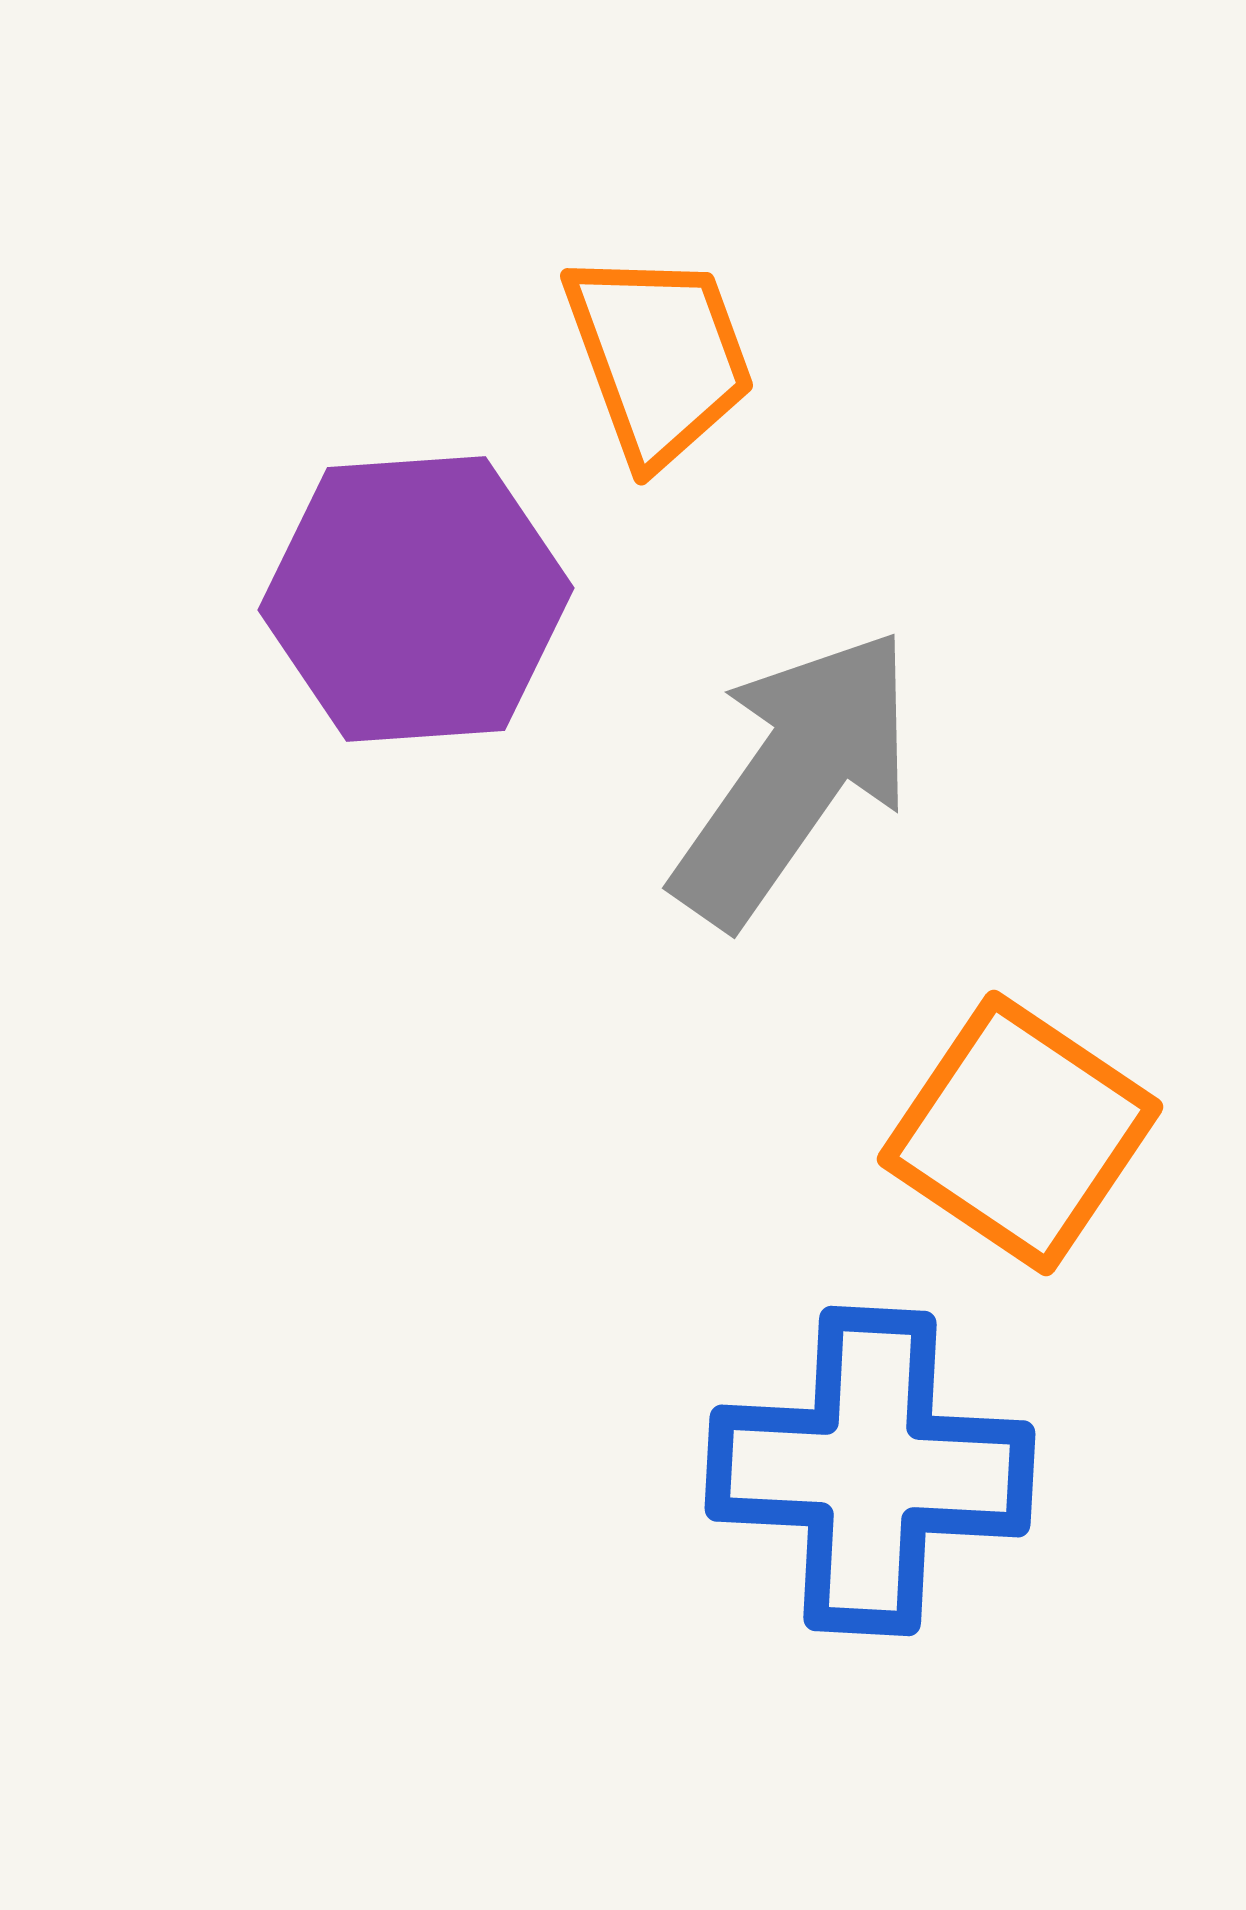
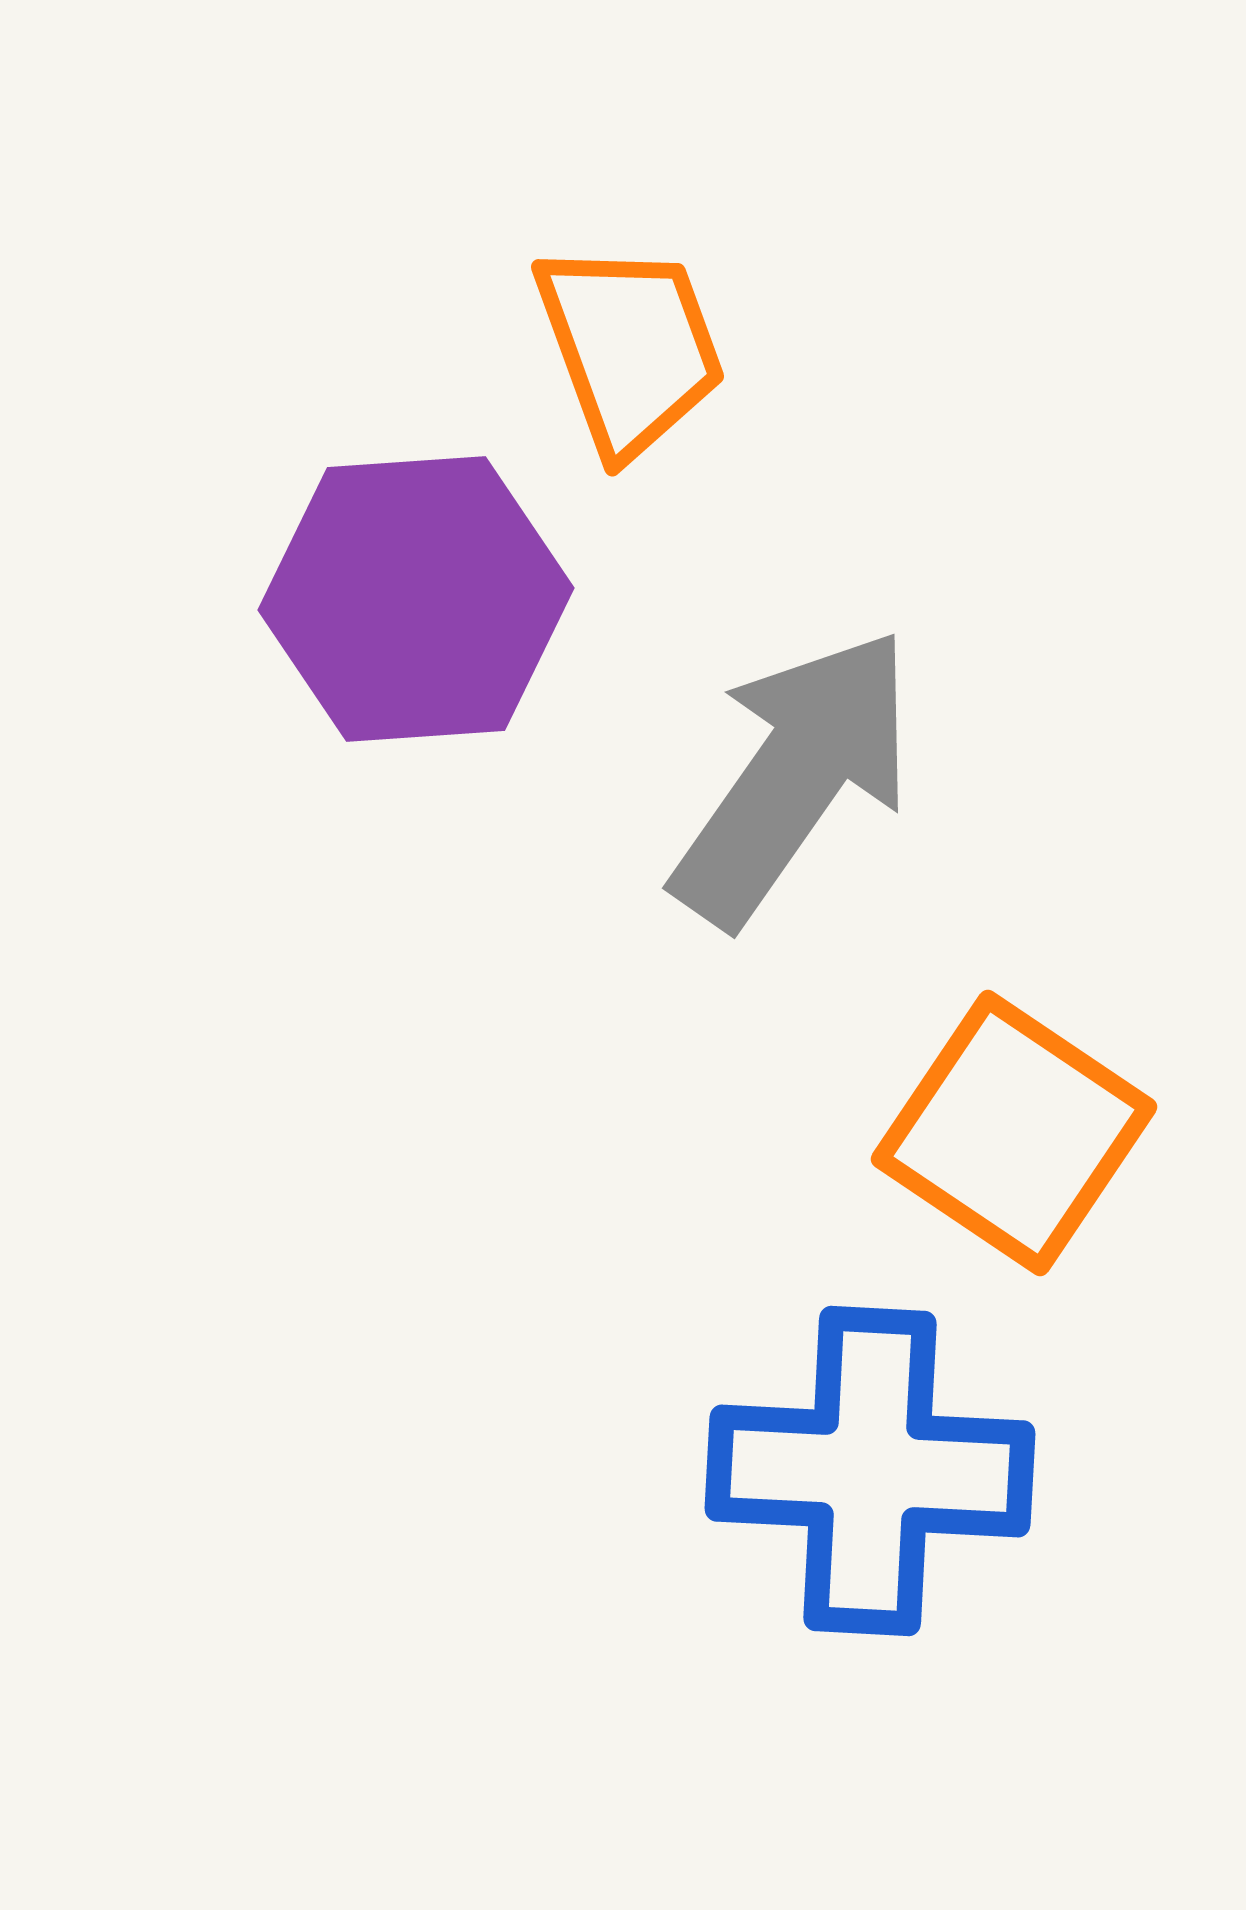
orange trapezoid: moved 29 px left, 9 px up
orange square: moved 6 px left
